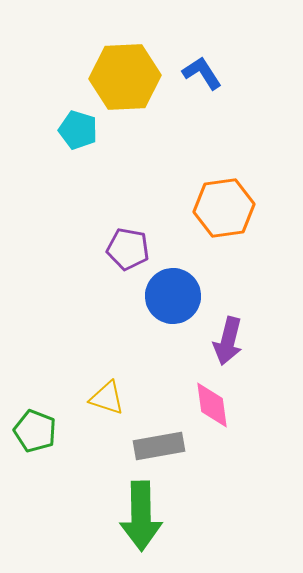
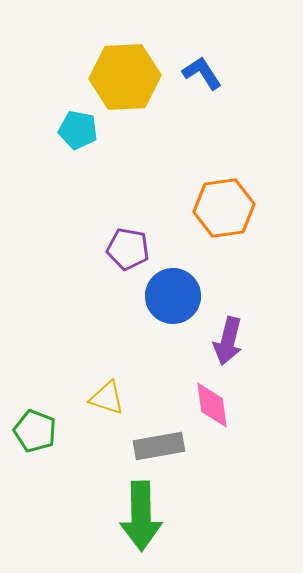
cyan pentagon: rotated 6 degrees counterclockwise
